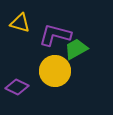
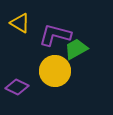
yellow triangle: rotated 15 degrees clockwise
